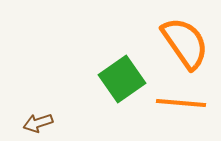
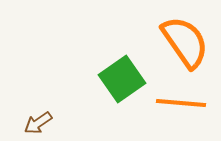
orange semicircle: moved 1 px up
brown arrow: rotated 16 degrees counterclockwise
